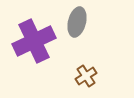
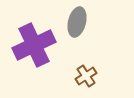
purple cross: moved 4 px down
